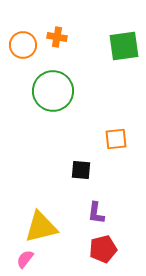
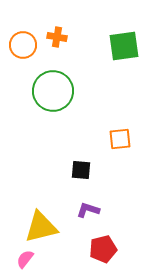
orange square: moved 4 px right
purple L-shape: moved 8 px left, 3 px up; rotated 100 degrees clockwise
